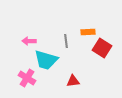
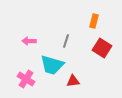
orange rectangle: moved 6 px right, 11 px up; rotated 72 degrees counterclockwise
gray line: rotated 24 degrees clockwise
cyan trapezoid: moved 6 px right, 5 px down
pink cross: moved 1 px left, 1 px down
